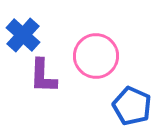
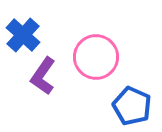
pink circle: moved 1 px down
purple L-shape: rotated 33 degrees clockwise
